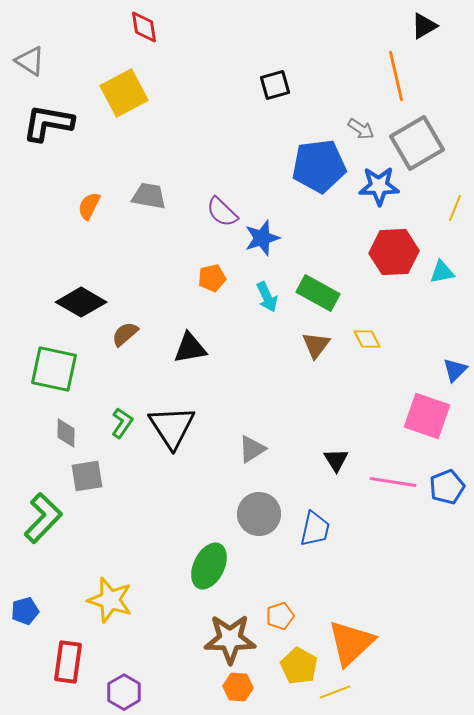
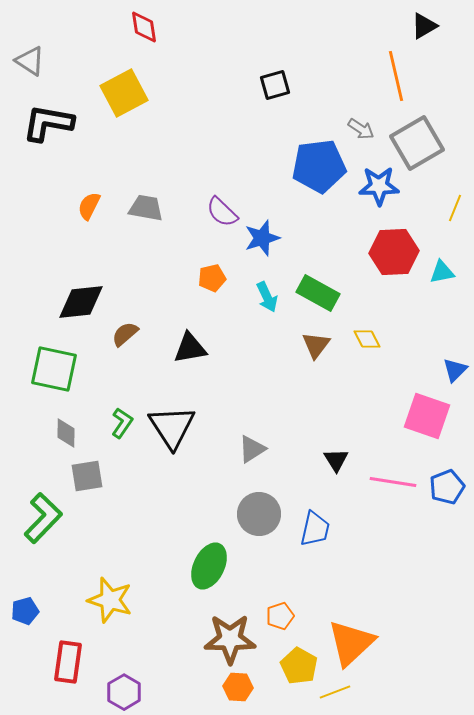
gray trapezoid at (149, 196): moved 3 px left, 12 px down
black diamond at (81, 302): rotated 36 degrees counterclockwise
